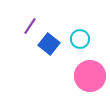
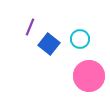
purple line: moved 1 px down; rotated 12 degrees counterclockwise
pink circle: moved 1 px left
